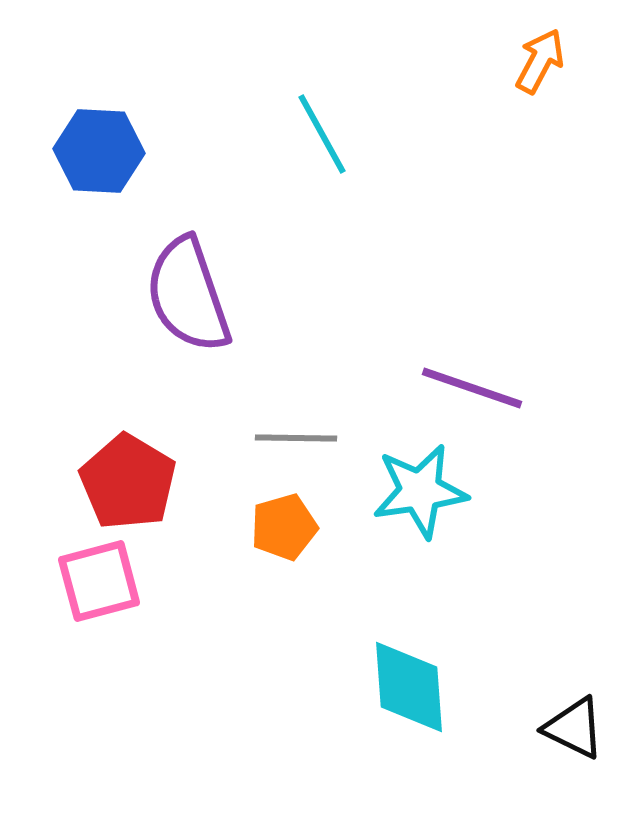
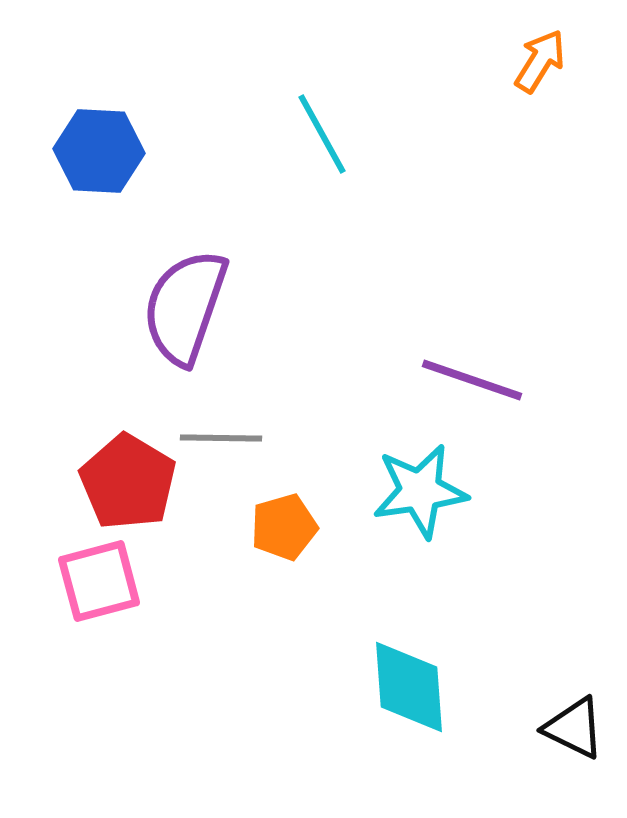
orange arrow: rotated 4 degrees clockwise
purple semicircle: moved 3 px left, 12 px down; rotated 38 degrees clockwise
purple line: moved 8 px up
gray line: moved 75 px left
